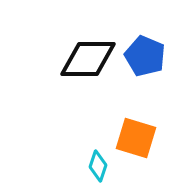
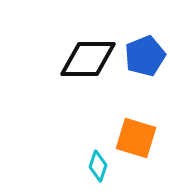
blue pentagon: rotated 27 degrees clockwise
